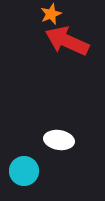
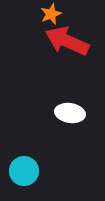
white ellipse: moved 11 px right, 27 px up
